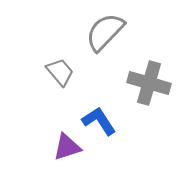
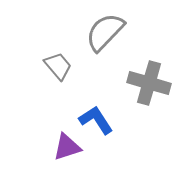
gray trapezoid: moved 2 px left, 6 px up
blue L-shape: moved 3 px left, 1 px up
